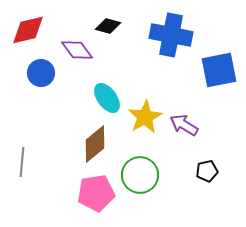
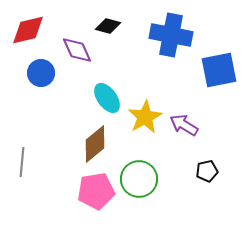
purple diamond: rotated 12 degrees clockwise
green circle: moved 1 px left, 4 px down
pink pentagon: moved 2 px up
